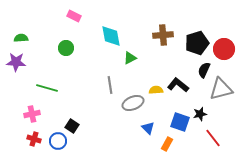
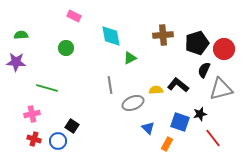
green semicircle: moved 3 px up
